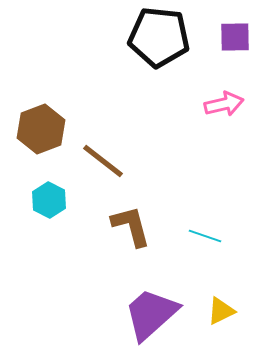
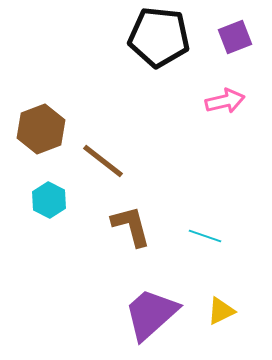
purple square: rotated 20 degrees counterclockwise
pink arrow: moved 1 px right, 3 px up
